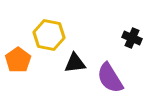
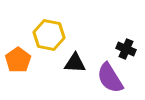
black cross: moved 6 px left, 11 px down
black triangle: rotated 10 degrees clockwise
